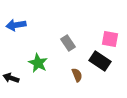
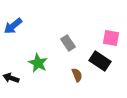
blue arrow: moved 3 px left, 1 px down; rotated 30 degrees counterclockwise
pink square: moved 1 px right, 1 px up
